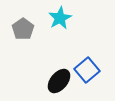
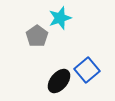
cyan star: rotated 10 degrees clockwise
gray pentagon: moved 14 px right, 7 px down
